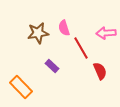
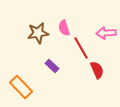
red semicircle: moved 3 px left, 1 px up
